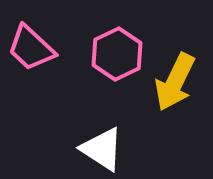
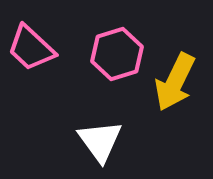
pink hexagon: rotated 9 degrees clockwise
white triangle: moved 2 px left, 8 px up; rotated 21 degrees clockwise
